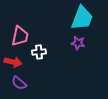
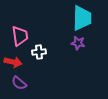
cyan trapezoid: rotated 20 degrees counterclockwise
pink trapezoid: rotated 20 degrees counterclockwise
